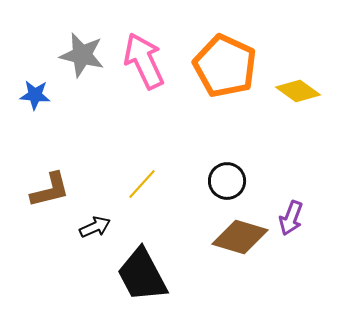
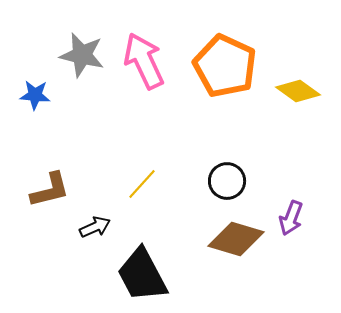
brown diamond: moved 4 px left, 2 px down
